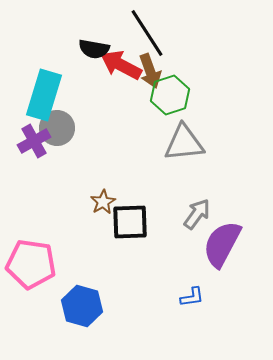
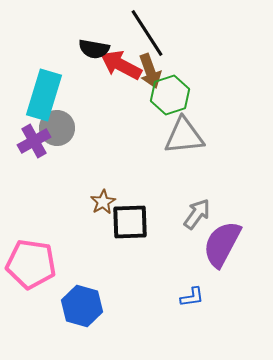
gray triangle: moved 7 px up
